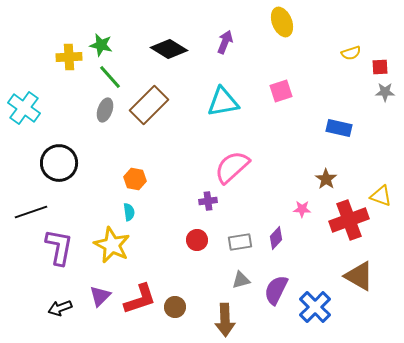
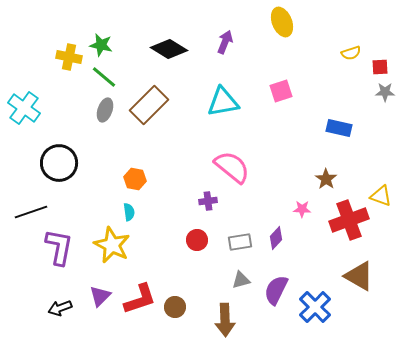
yellow cross: rotated 15 degrees clockwise
green line: moved 6 px left; rotated 8 degrees counterclockwise
pink semicircle: rotated 81 degrees clockwise
